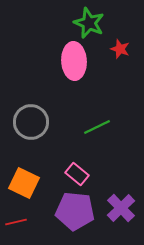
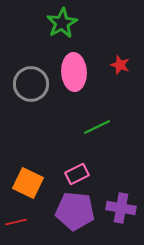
green star: moved 27 px left; rotated 20 degrees clockwise
red star: moved 16 px down
pink ellipse: moved 11 px down
gray circle: moved 38 px up
pink rectangle: rotated 65 degrees counterclockwise
orange square: moved 4 px right
purple cross: rotated 36 degrees counterclockwise
